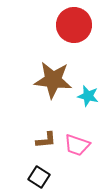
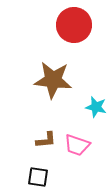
cyan star: moved 8 px right, 11 px down
black square: moved 1 px left; rotated 25 degrees counterclockwise
